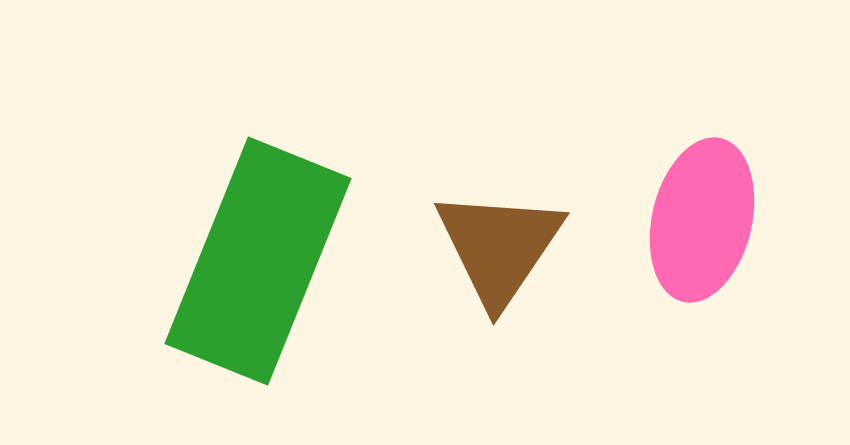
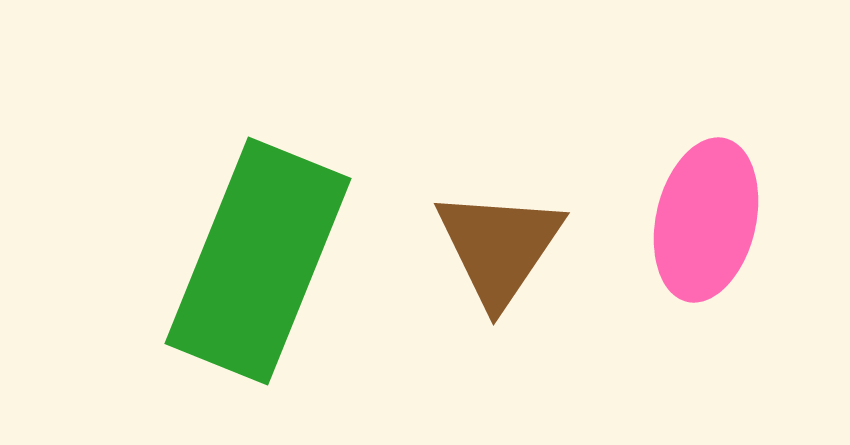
pink ellipse: moved 4 px right
